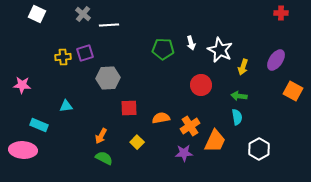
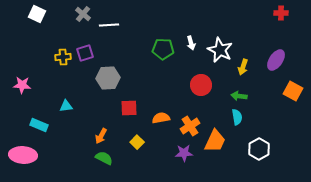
pink ellipse: moved 5 px down
